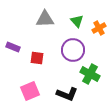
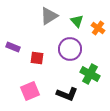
gray triangle: moved 4 px right, 3 px up; rotated 30 degrees counterclockwise
orange cross: moved 1 px left; rotated 24 degrees counterclockwise
purple circle: moved 3 px left, 1 px up
